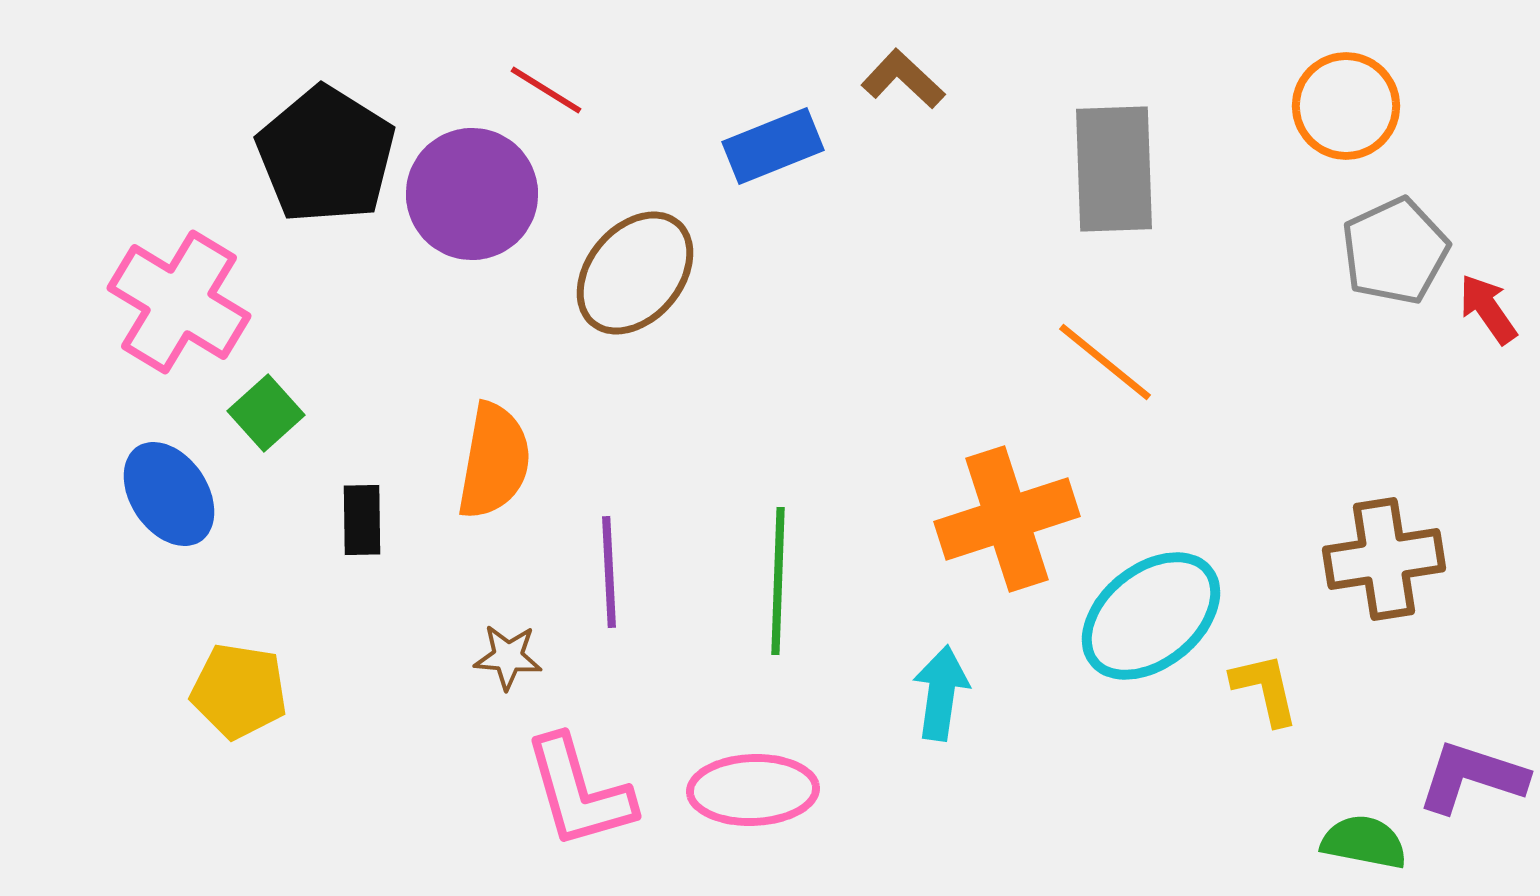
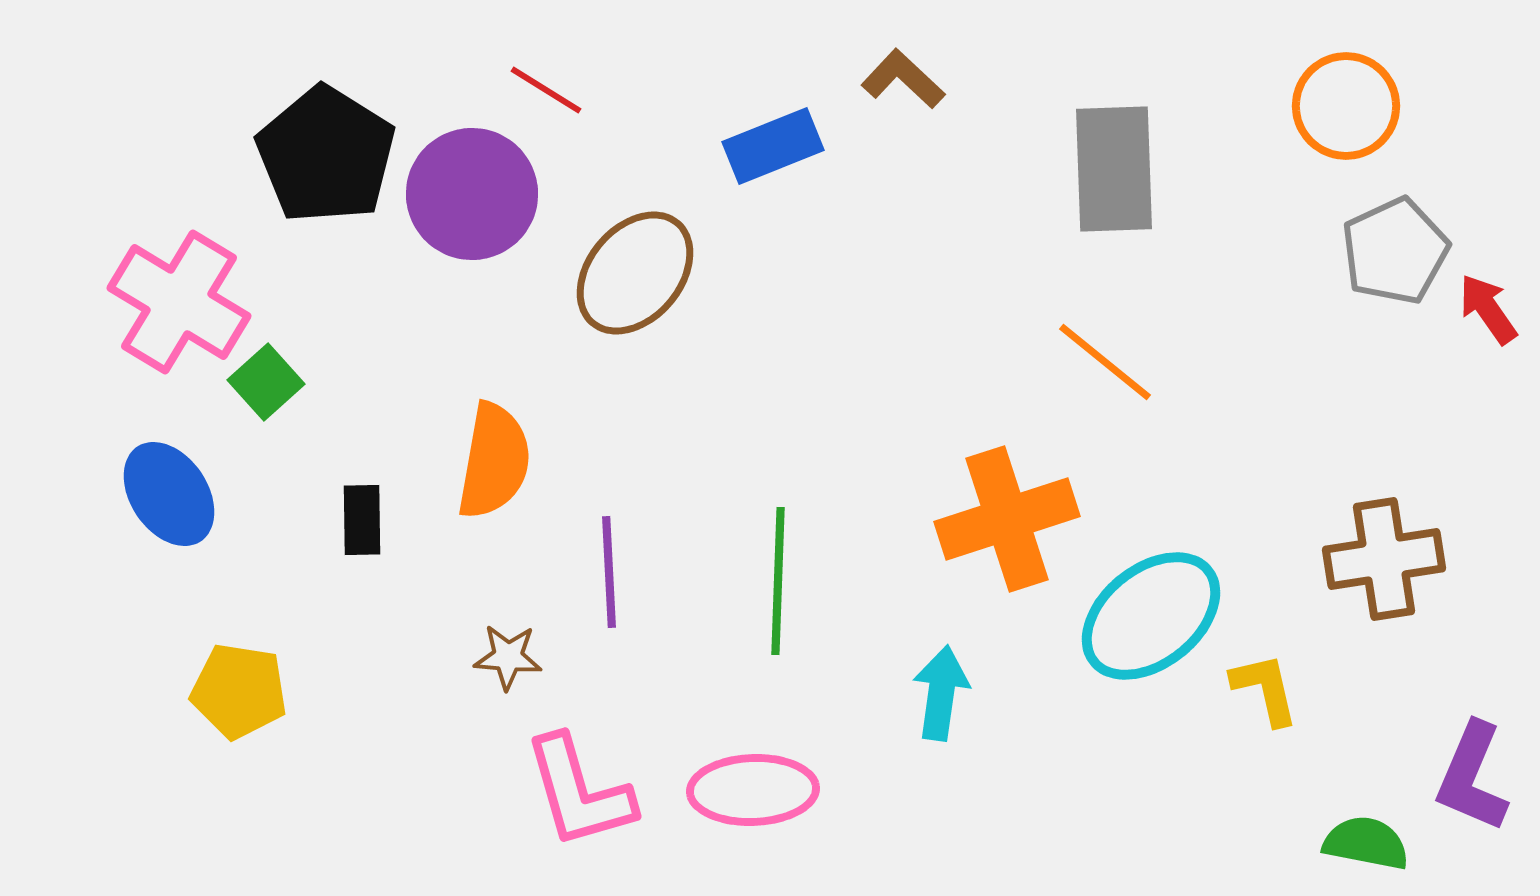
green square: moved 31 px up
purple L-shape: rotated 85 degrees counterclockwise
green semicircle: moved 2 px right, 1 px down
